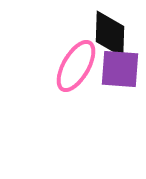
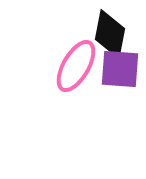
black diamond: rotated 9 degrees clockwise
